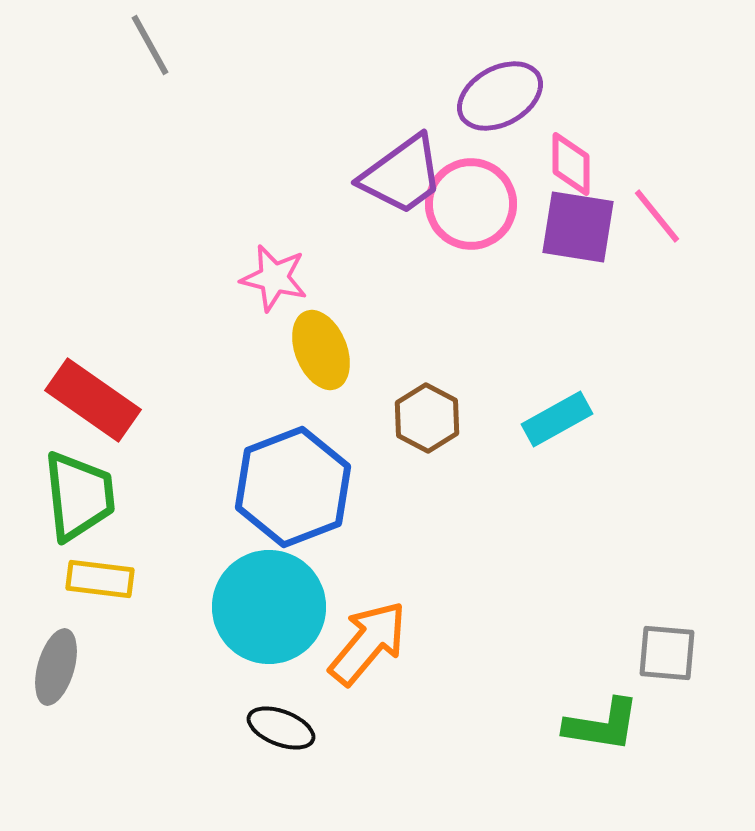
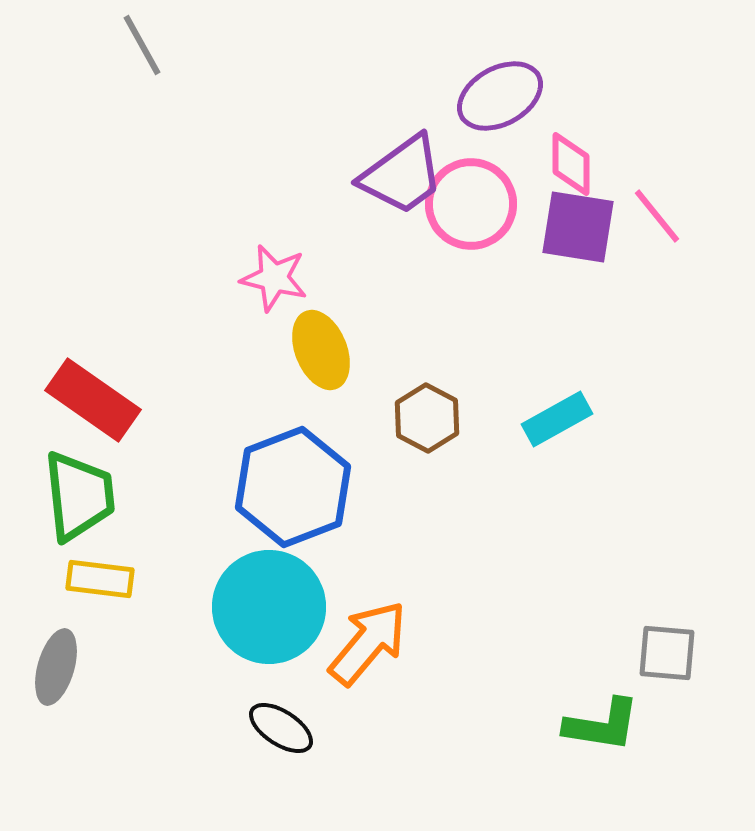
gray line: moved 8 px left
black ellipse: rotated 12 degrees clockwise
